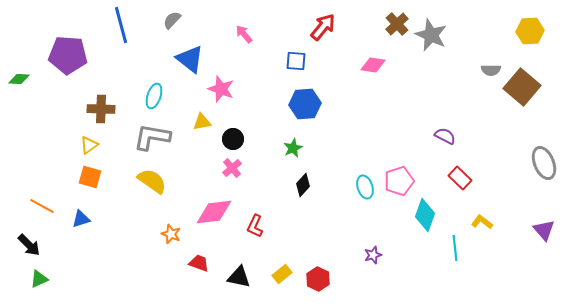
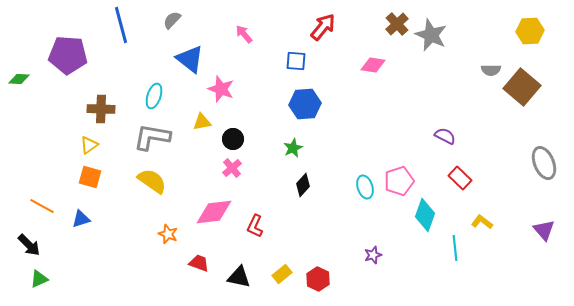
orange star at (171, 234): moved 3 px left
